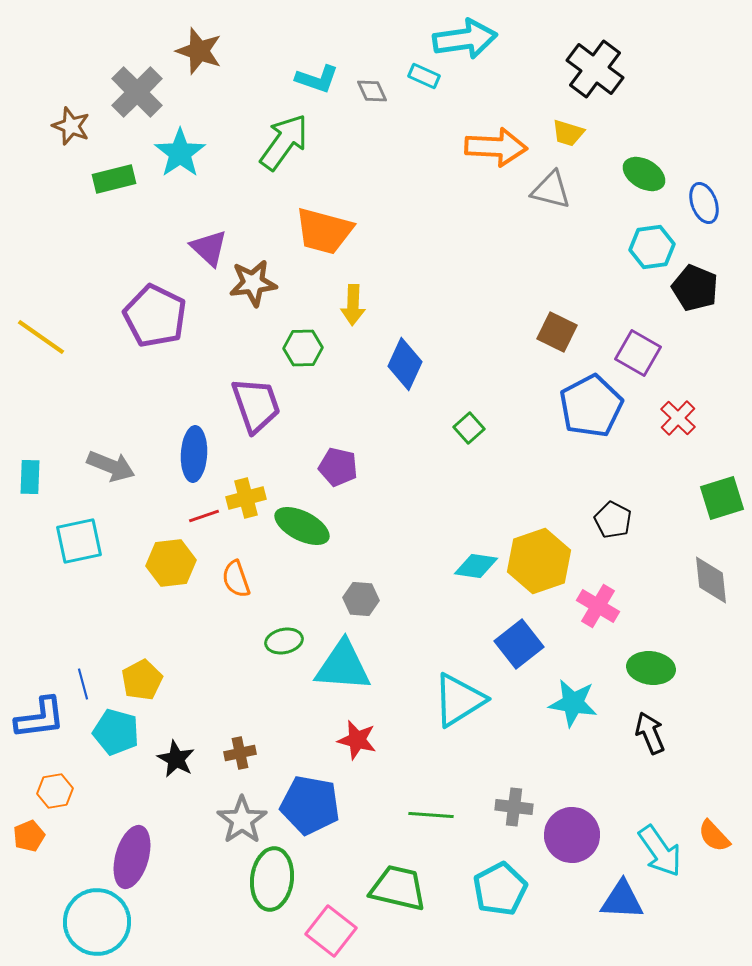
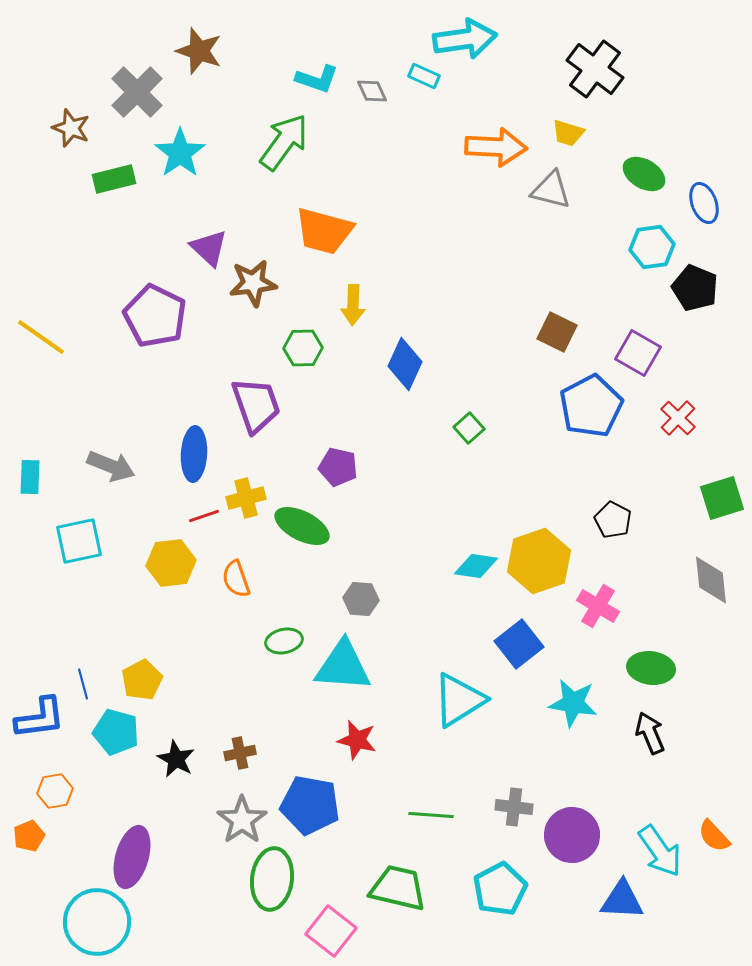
brown star at (71, 126): moved 2 px down
